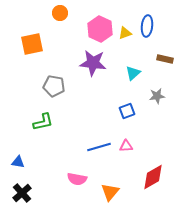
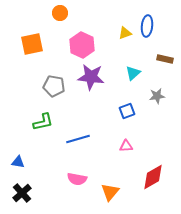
pink hexagon: moved 18 px left, 16 px down
purple star: moved 2 px left, 14 px down
blue line: moved 21 px left, 8 px up
